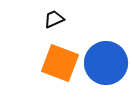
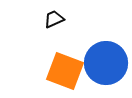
orange square: moved 5 px right, 8 px down
